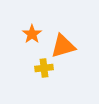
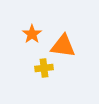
orange triangle: rotated 24 degrees clockwise
